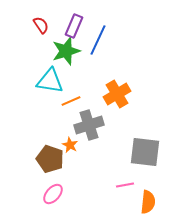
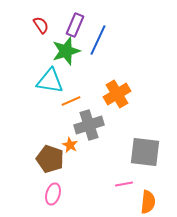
purple rectangle: moved 1 px right, 1 px up
pink line: moved 1 px left, 1 px up
pink ellipse: rotated 25 degrees counterclockwise
